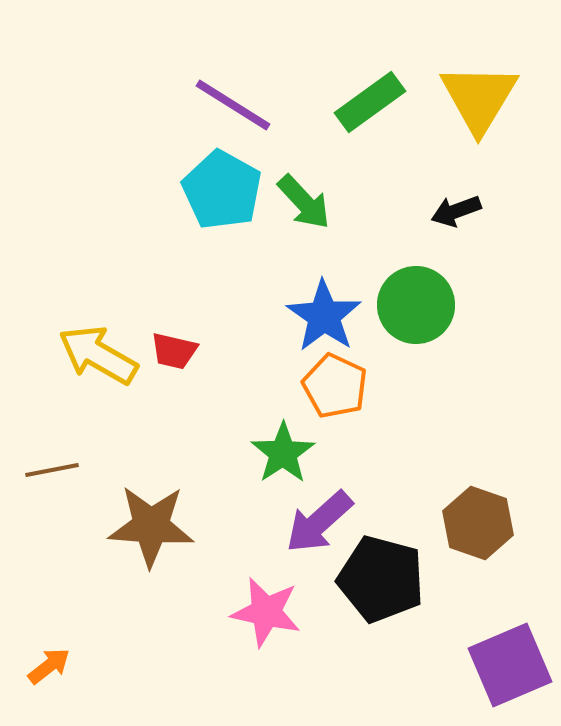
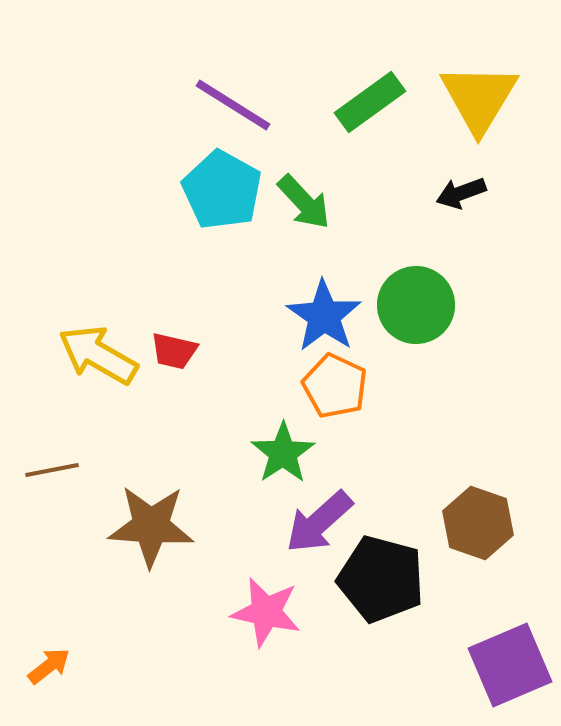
black arrow: moved 5 px right, 18 px up
